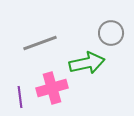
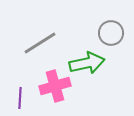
gray line: rotated 12 degrees counterclockwise
pink cross: moved 3 px right, 2 px up
purple line: moved 1 px down; rotated 10 degrees clockwise
